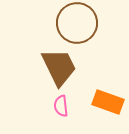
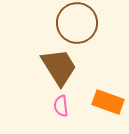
brown trapezoid: rotated 6 degrees counterclockwise
